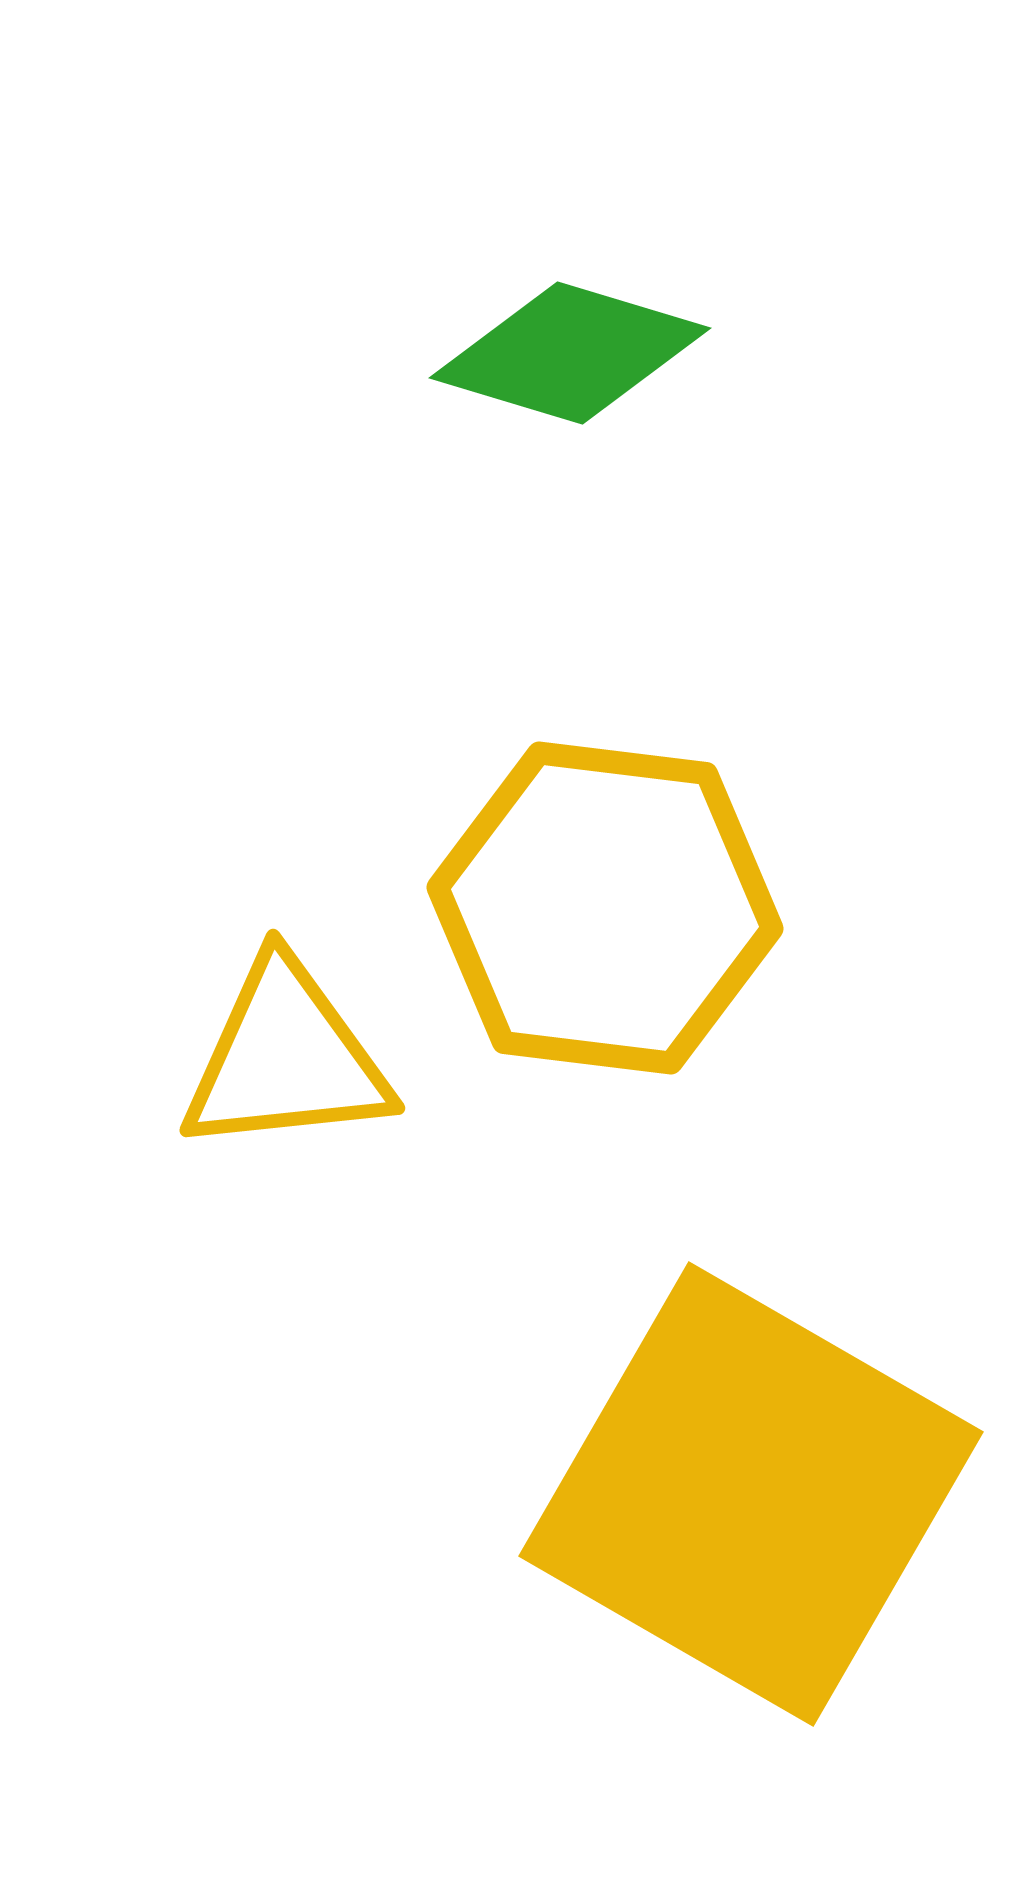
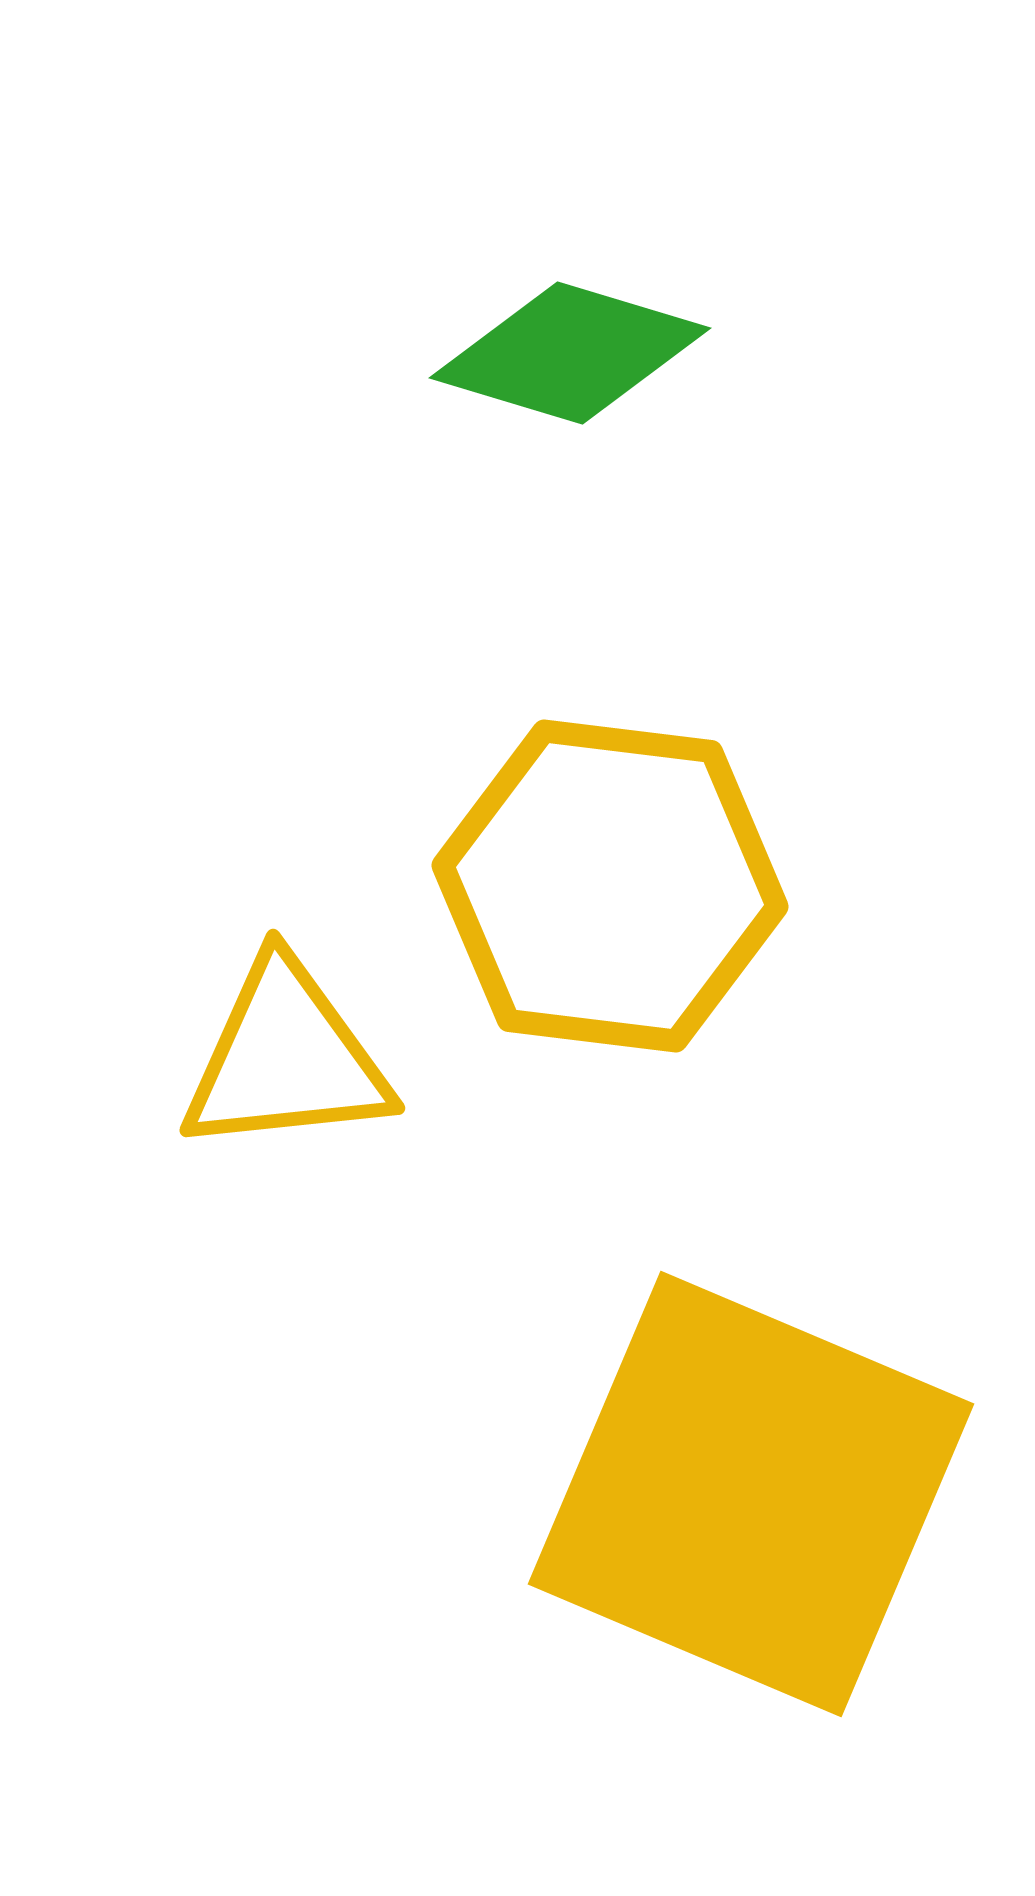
yellow hexagon: moved 5 px right, 22 px up
yellow square: rotated 7 degrees counterclockwise
